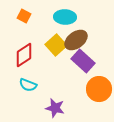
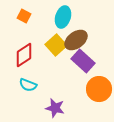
cyan ellipse: moved 2 px left; rotated 75 degrees counterclockwise
